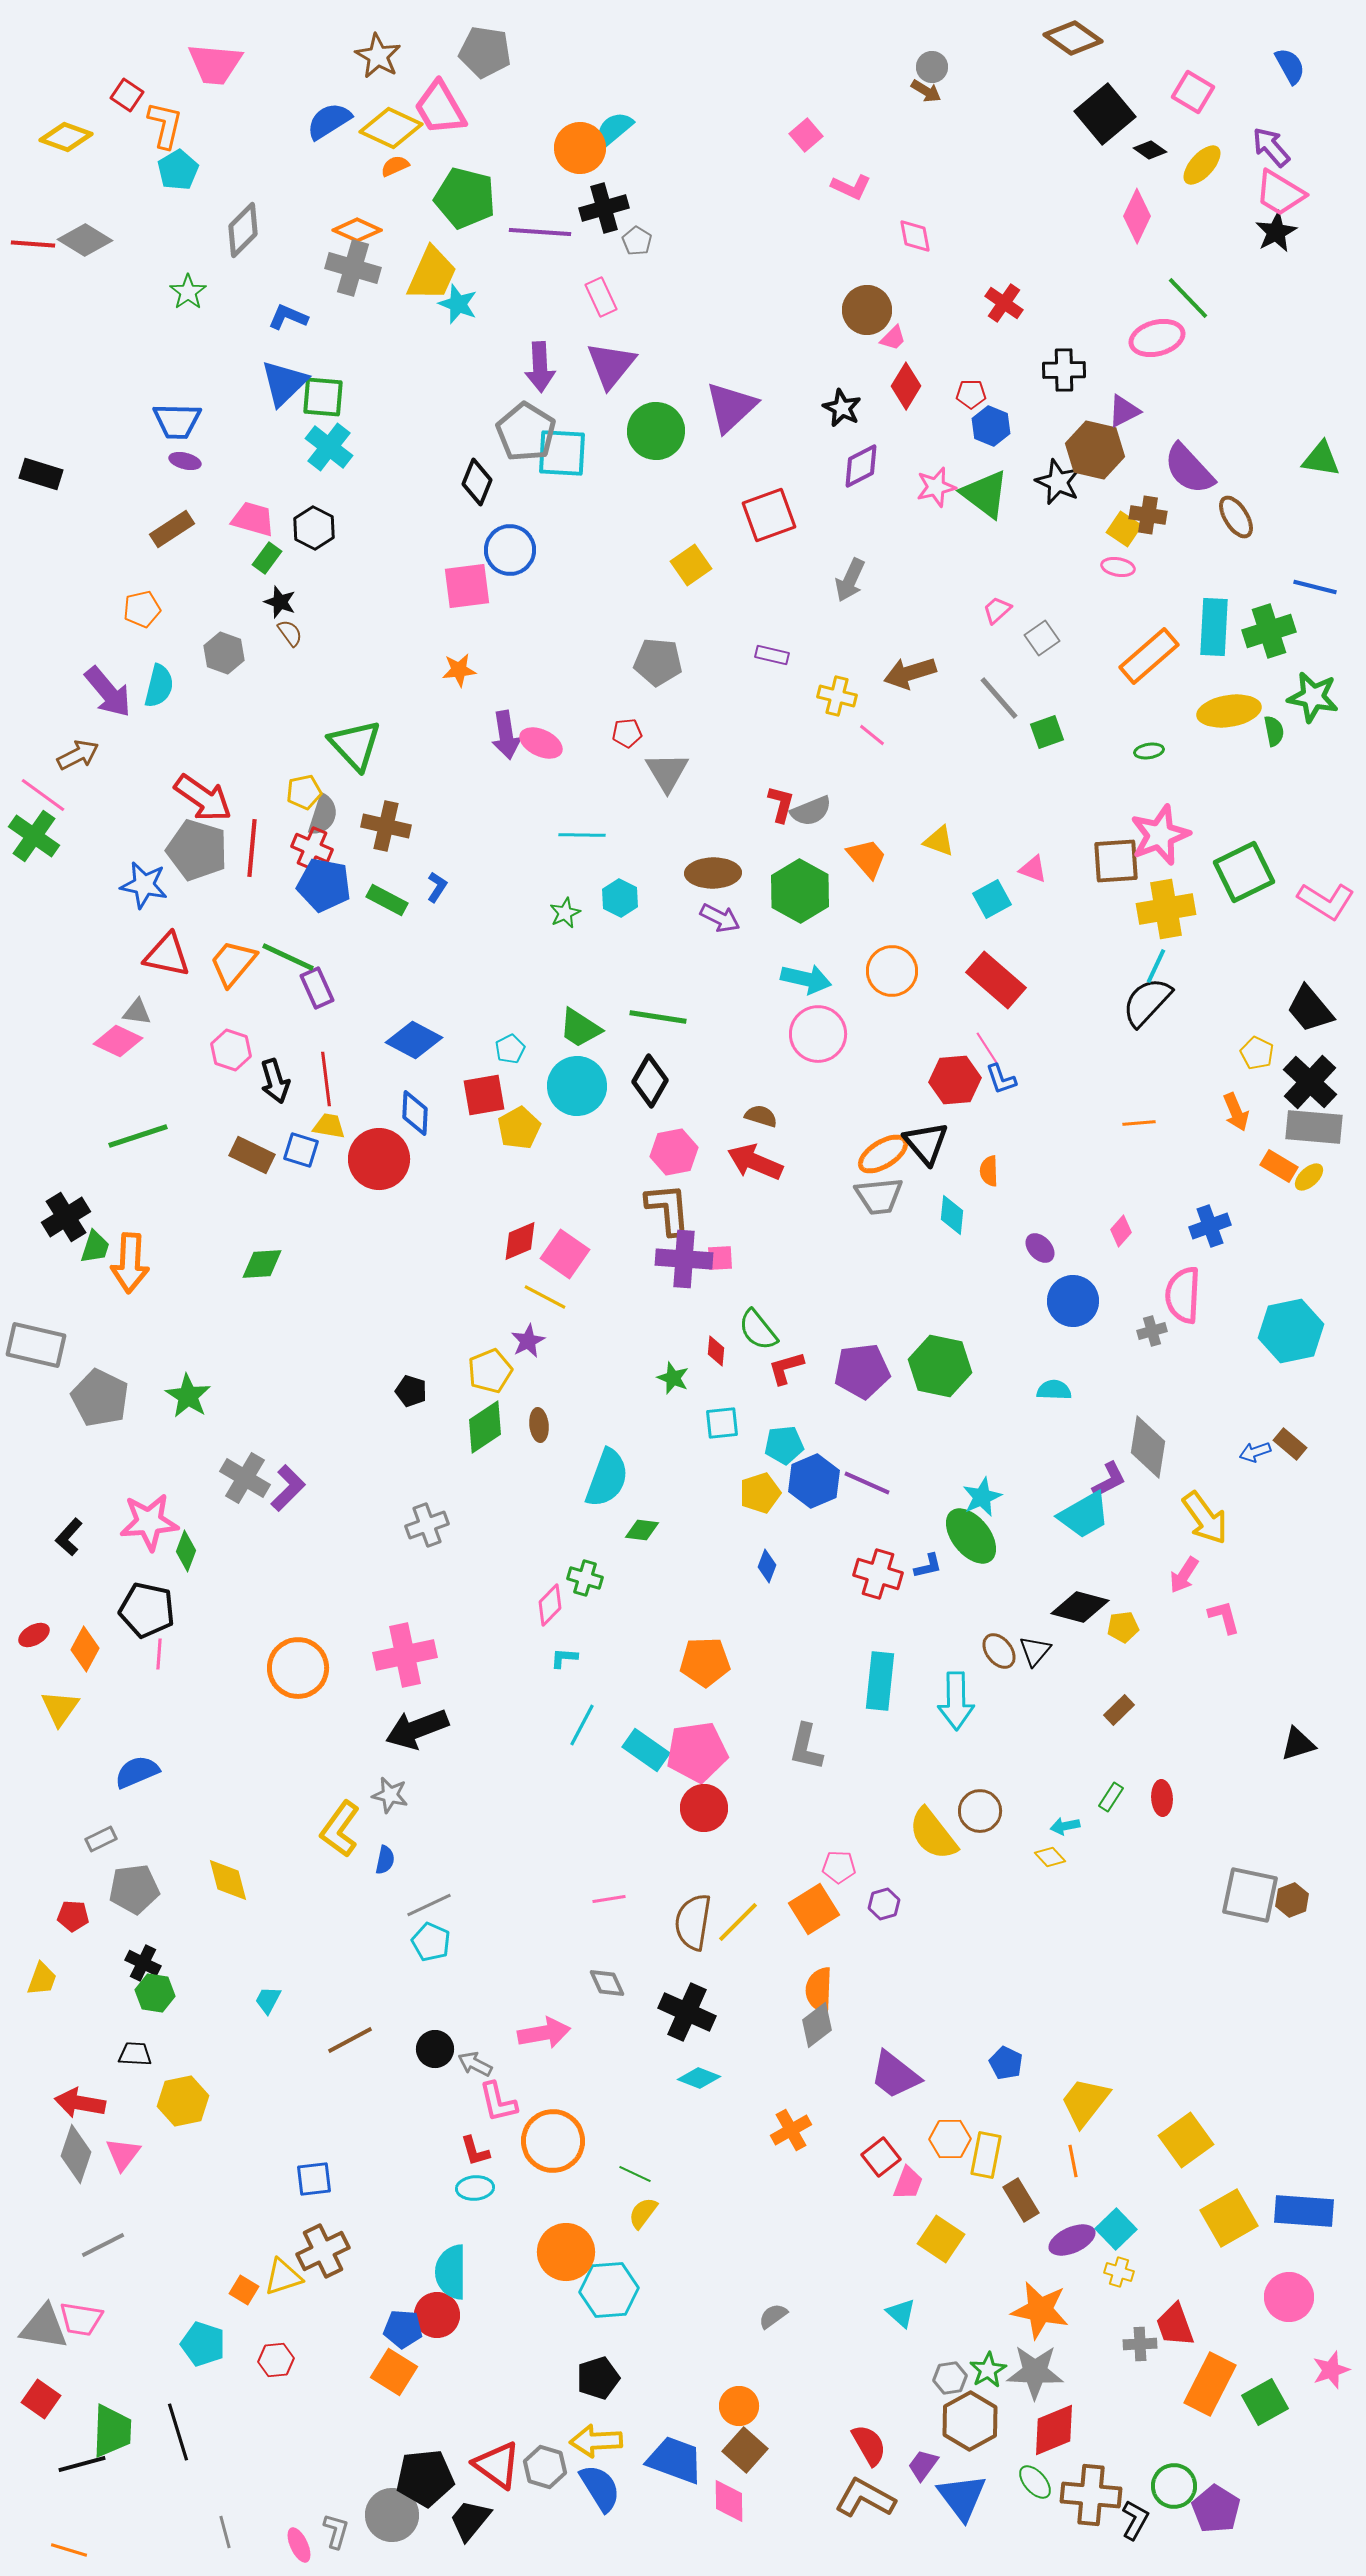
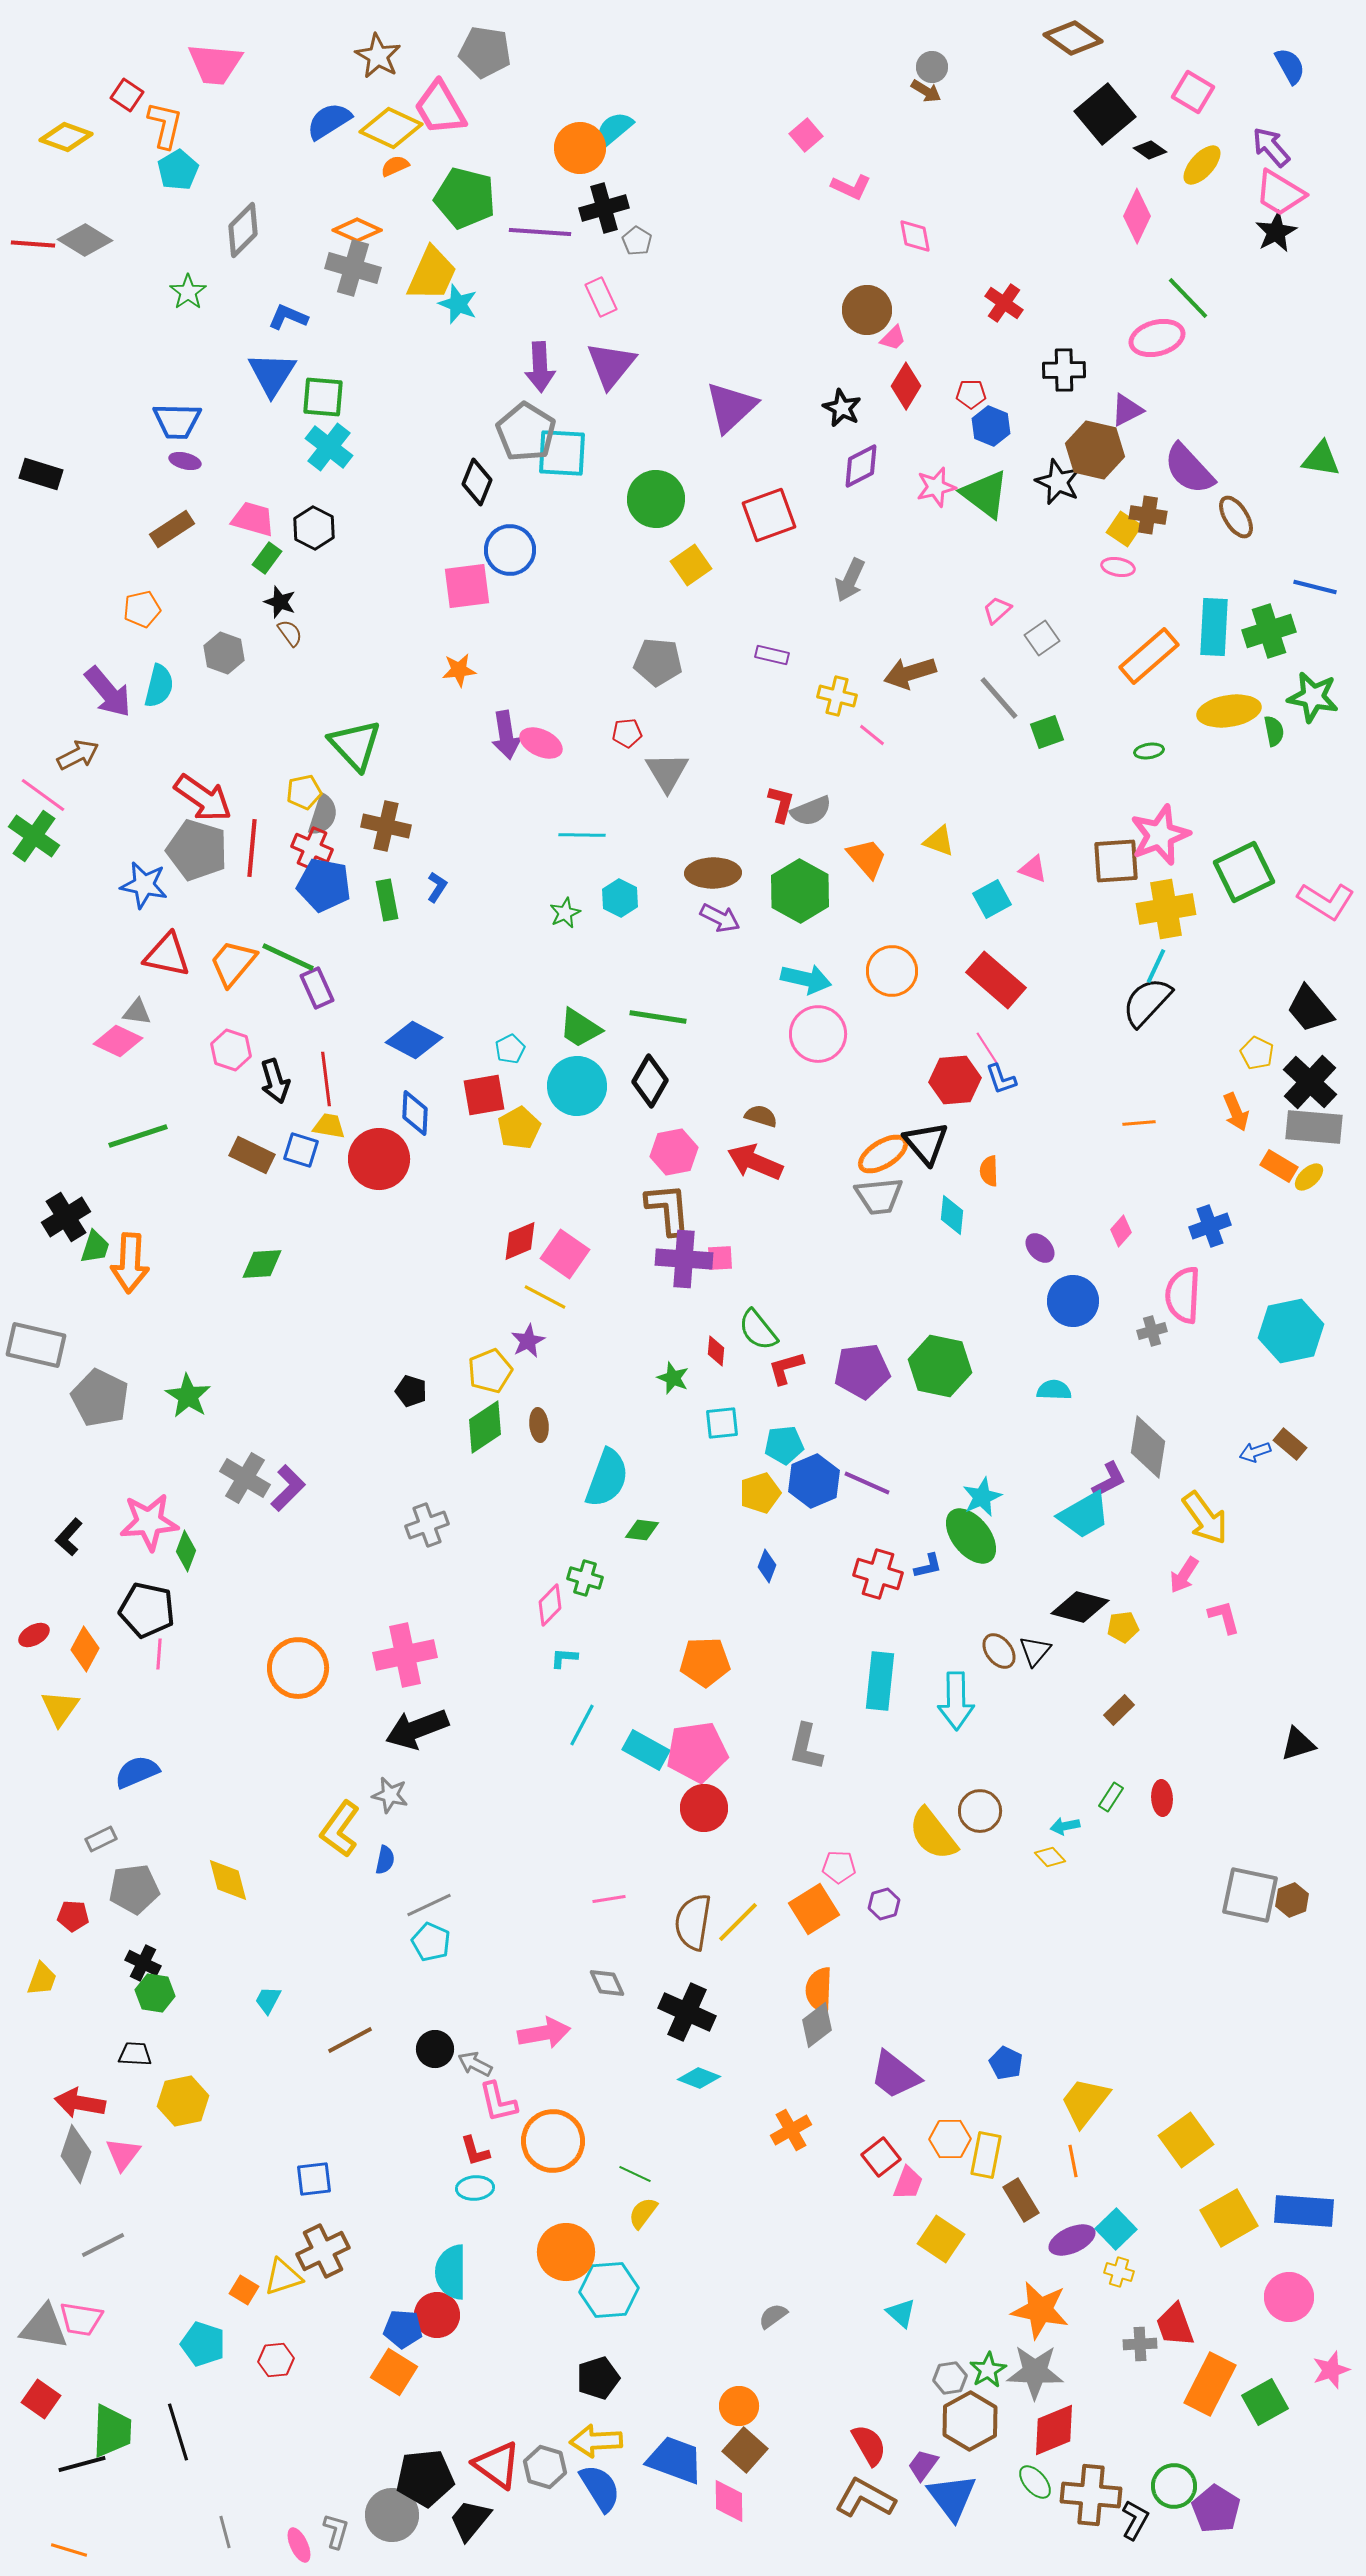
blue triangle at (284, 383): moved 12 px left, 9 px up; rotated 14 degrees counterclockwise
purple triangle at (1124, 411): moved 3 px right, 1 px up
green circle at (656, 431): moved 68 px down
green rectangle at (387, 900): rotated 51 degrees clockwise
cyan rectangle at (646, 1750): rotated 6 degrees counterclockwise
blue triangle at (962, 2497): moved 10 px left
